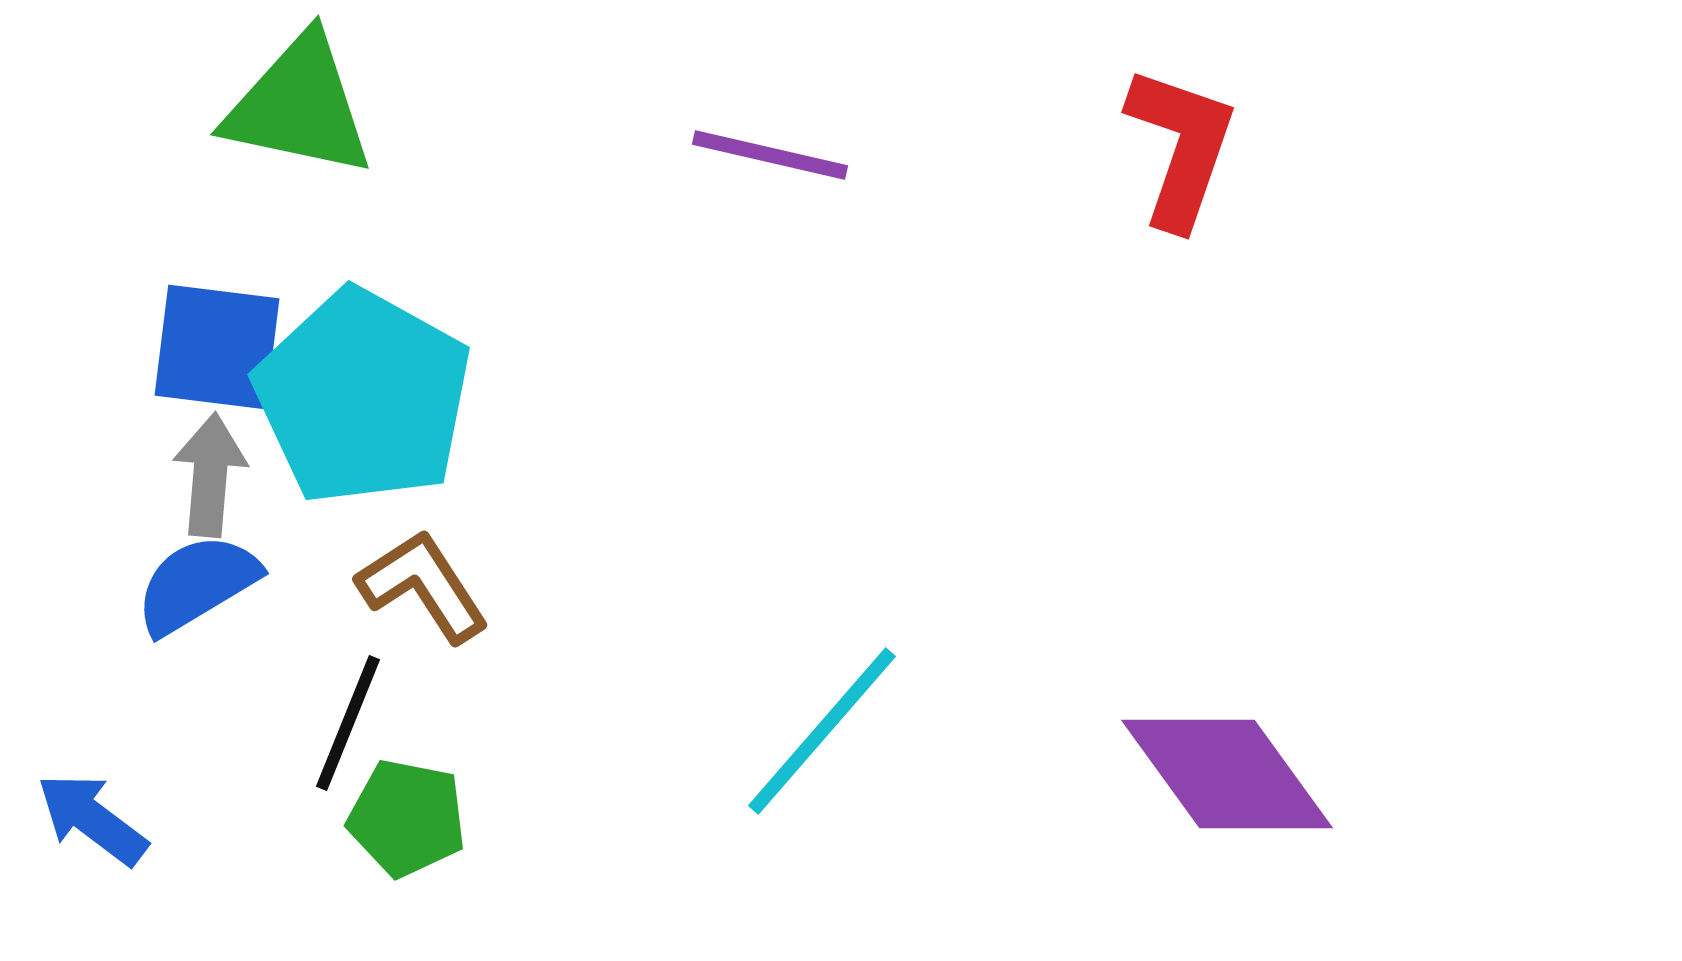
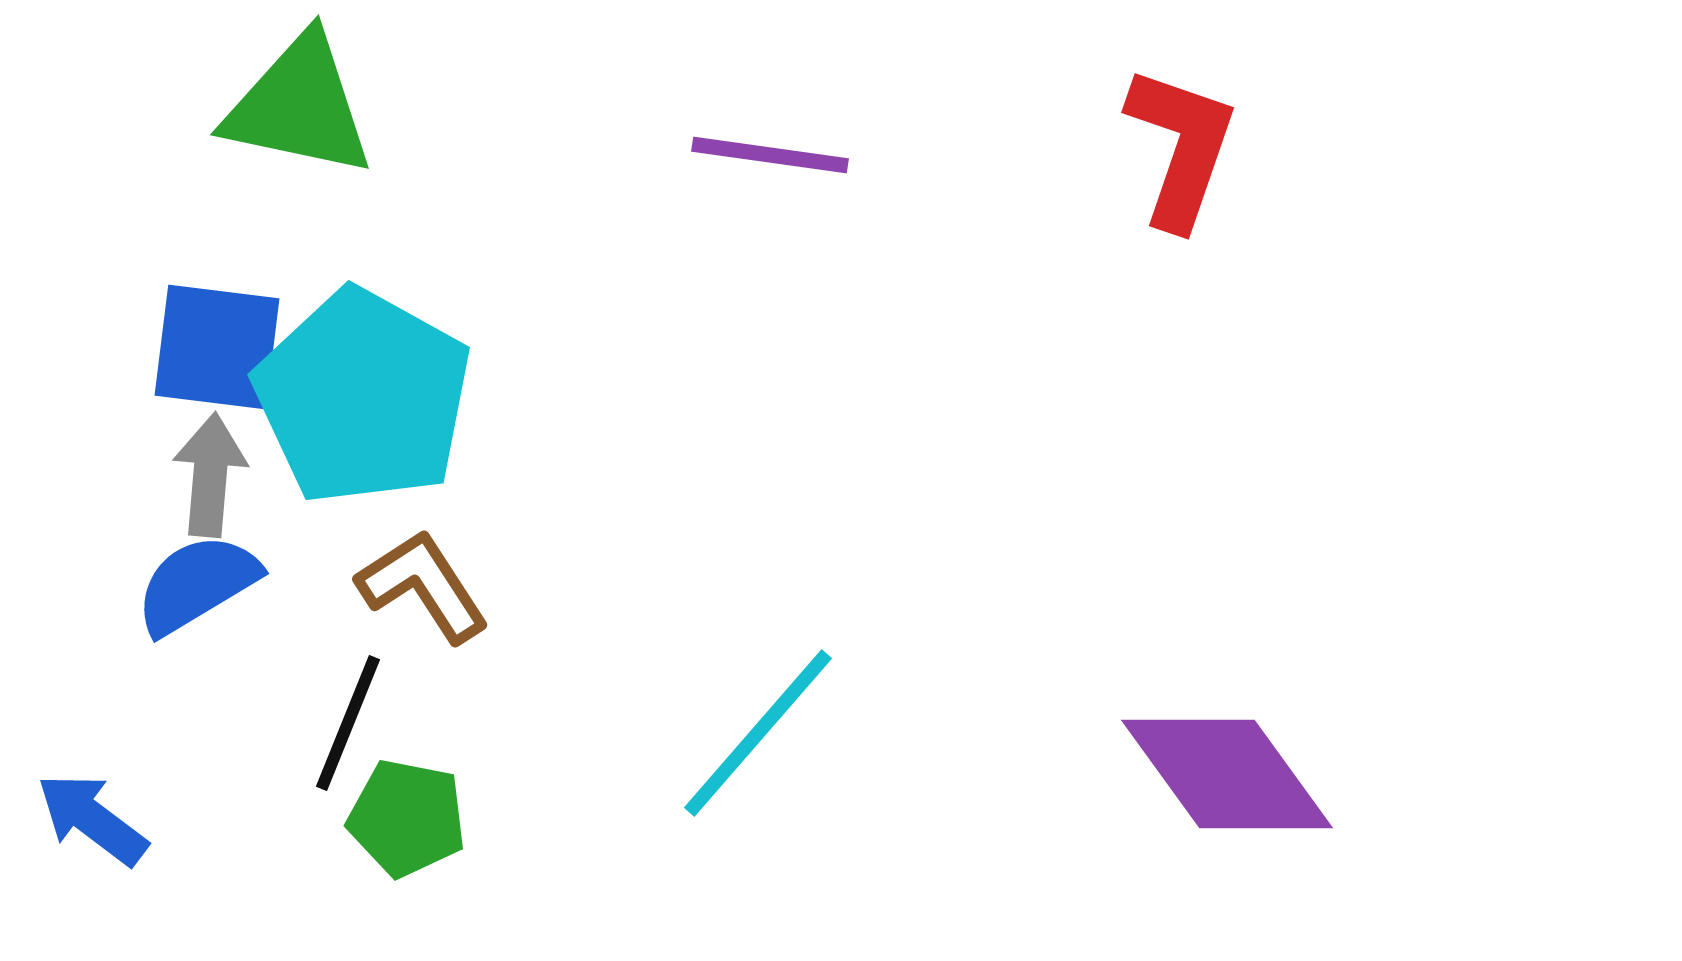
purple line: rotated 5 degrees counterclockwise
cyan line: moved 64 px left, 2 px down
